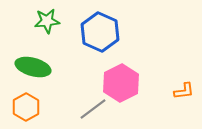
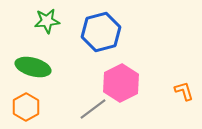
blue hexagon: moved 1 px right; rotated 21 degrees clockwise
orange L-shape: rotated 100 degrees counterclockwise
